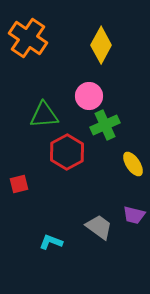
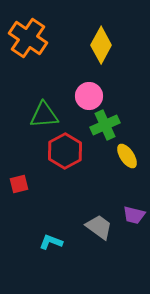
red hexagon: moved 2 px left, 1 px up
yellow ellipse: moved 6 px left, 8 px up
